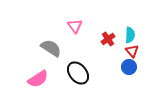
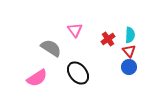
pink triangle: moved 4 px down
red triangle: moved 3 px left
pink semicircle: moved 1 px left, 1 px up
